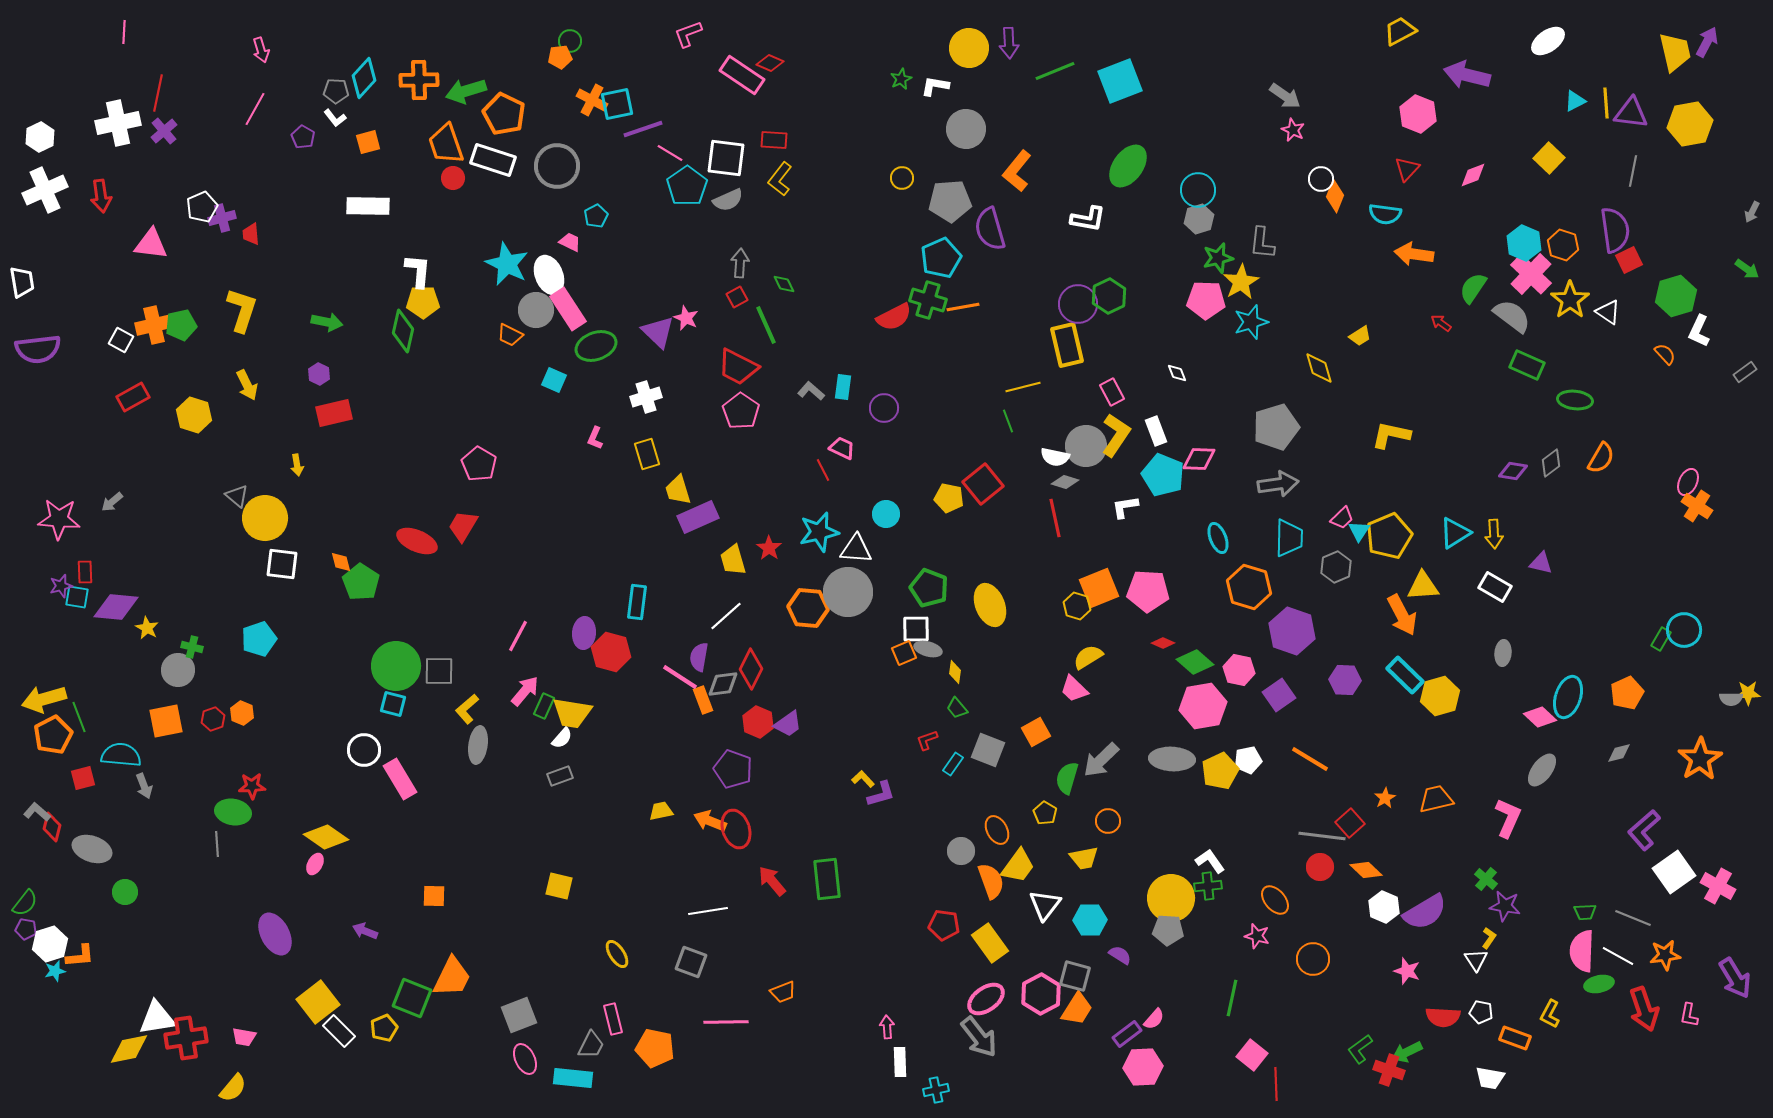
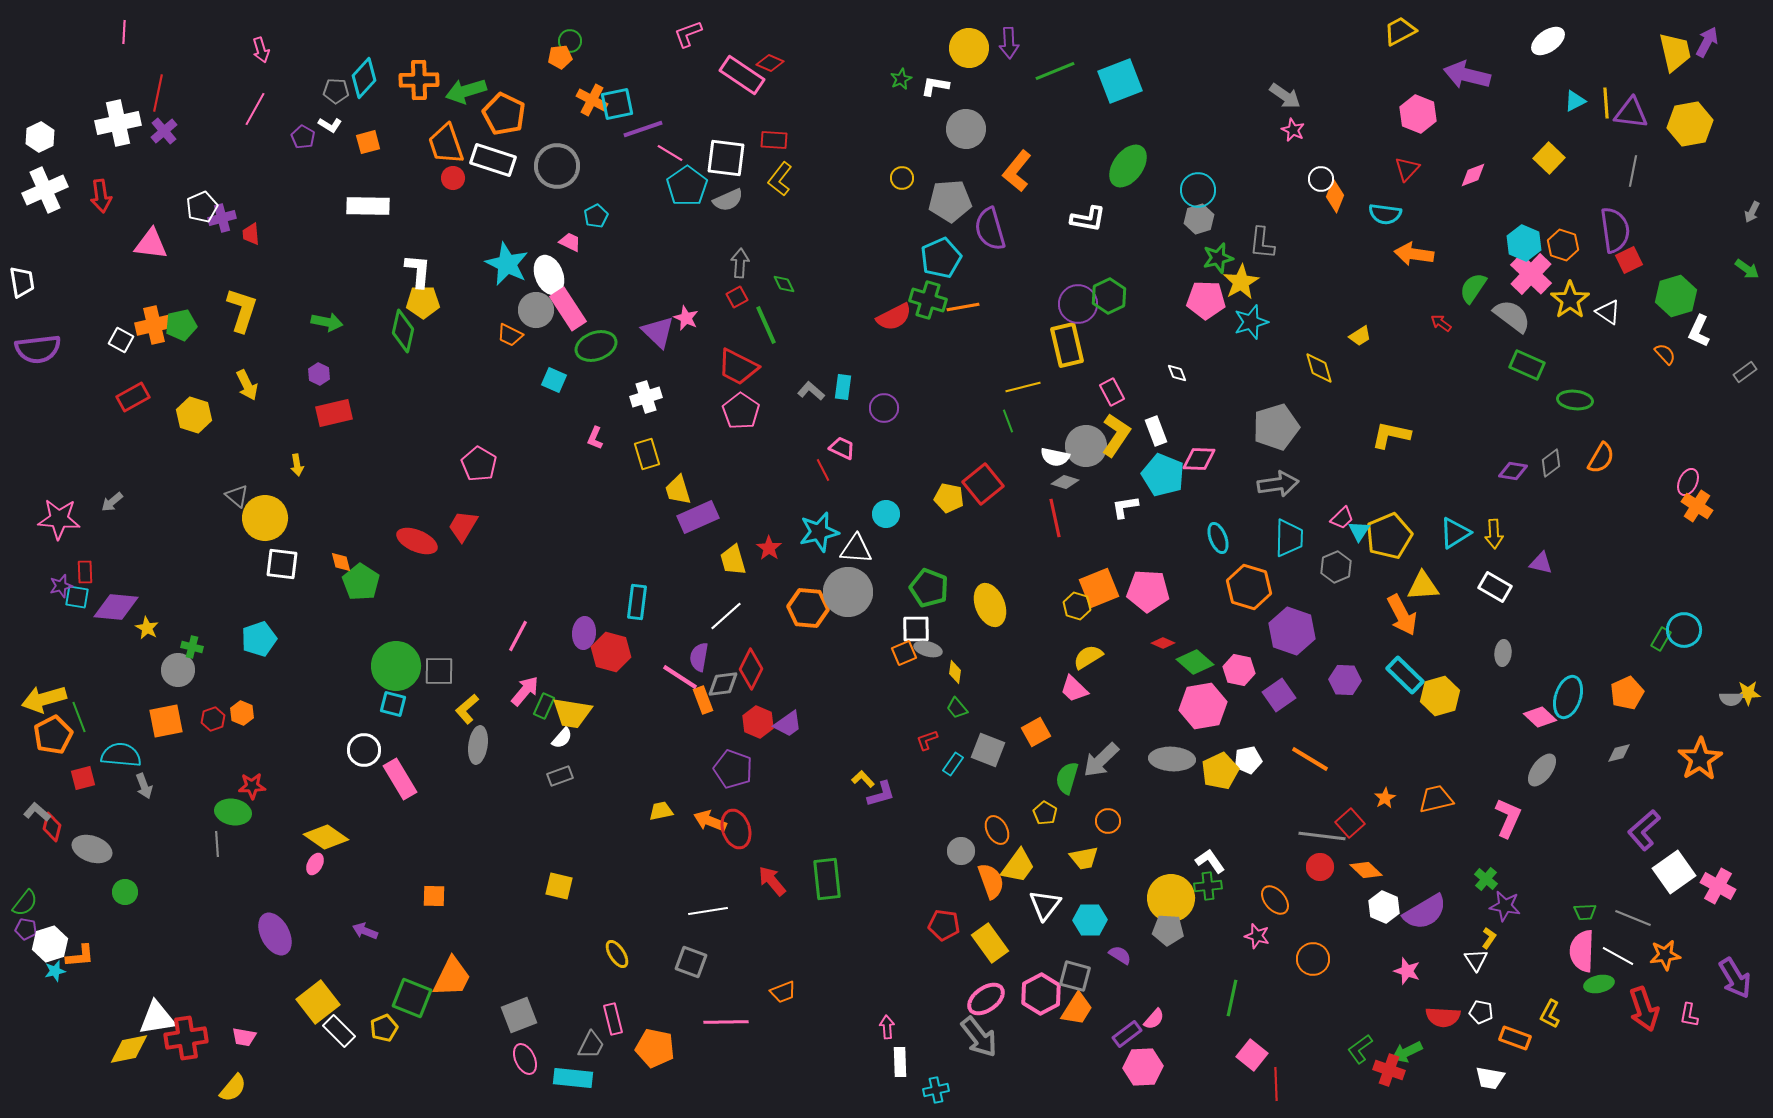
white L-shape at (335, 118): moved 5 px left, 7 px down; rotated 20 degrees counterclockwise
